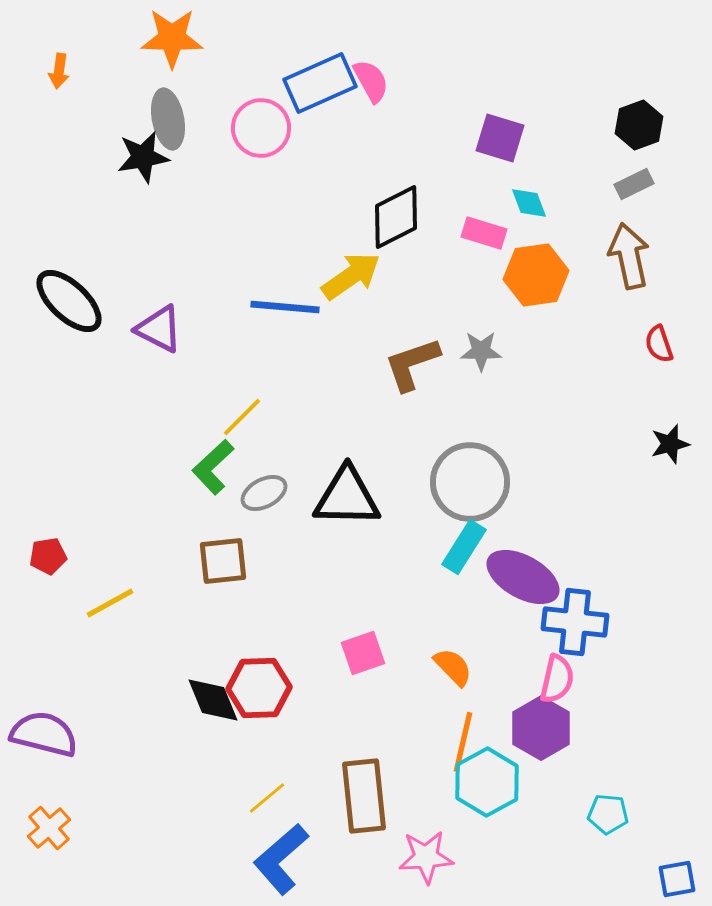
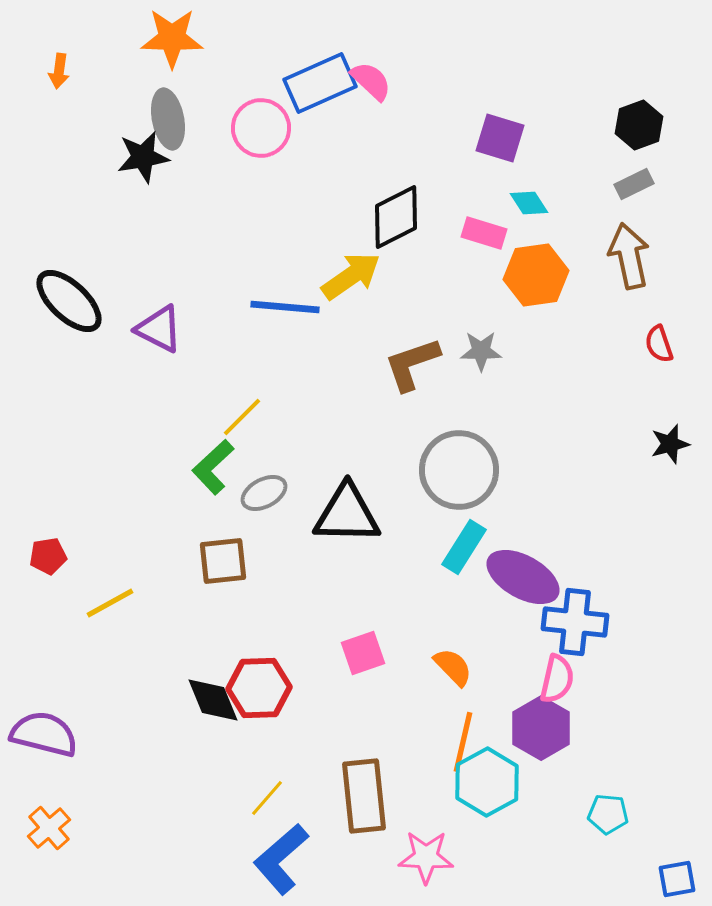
pink semicircle at (371, 81): rotated 18 degrees counterclockwise
cyan diamond at (529, 203): rotated 12 degrees counterclockwise
gray circle at (470, 482): moved 11 px left, 12 px up
black triangle at (347, 497): moved 17 px down
yellow line at (267, 798): rotated 9 degrees counterclockwise
pink star at (426, 857): rotated 6 degrees clockwise
